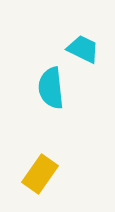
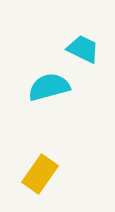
cyan semicircle: moved 2 px left, 1 px up; rotated 81 degrees clockwise
